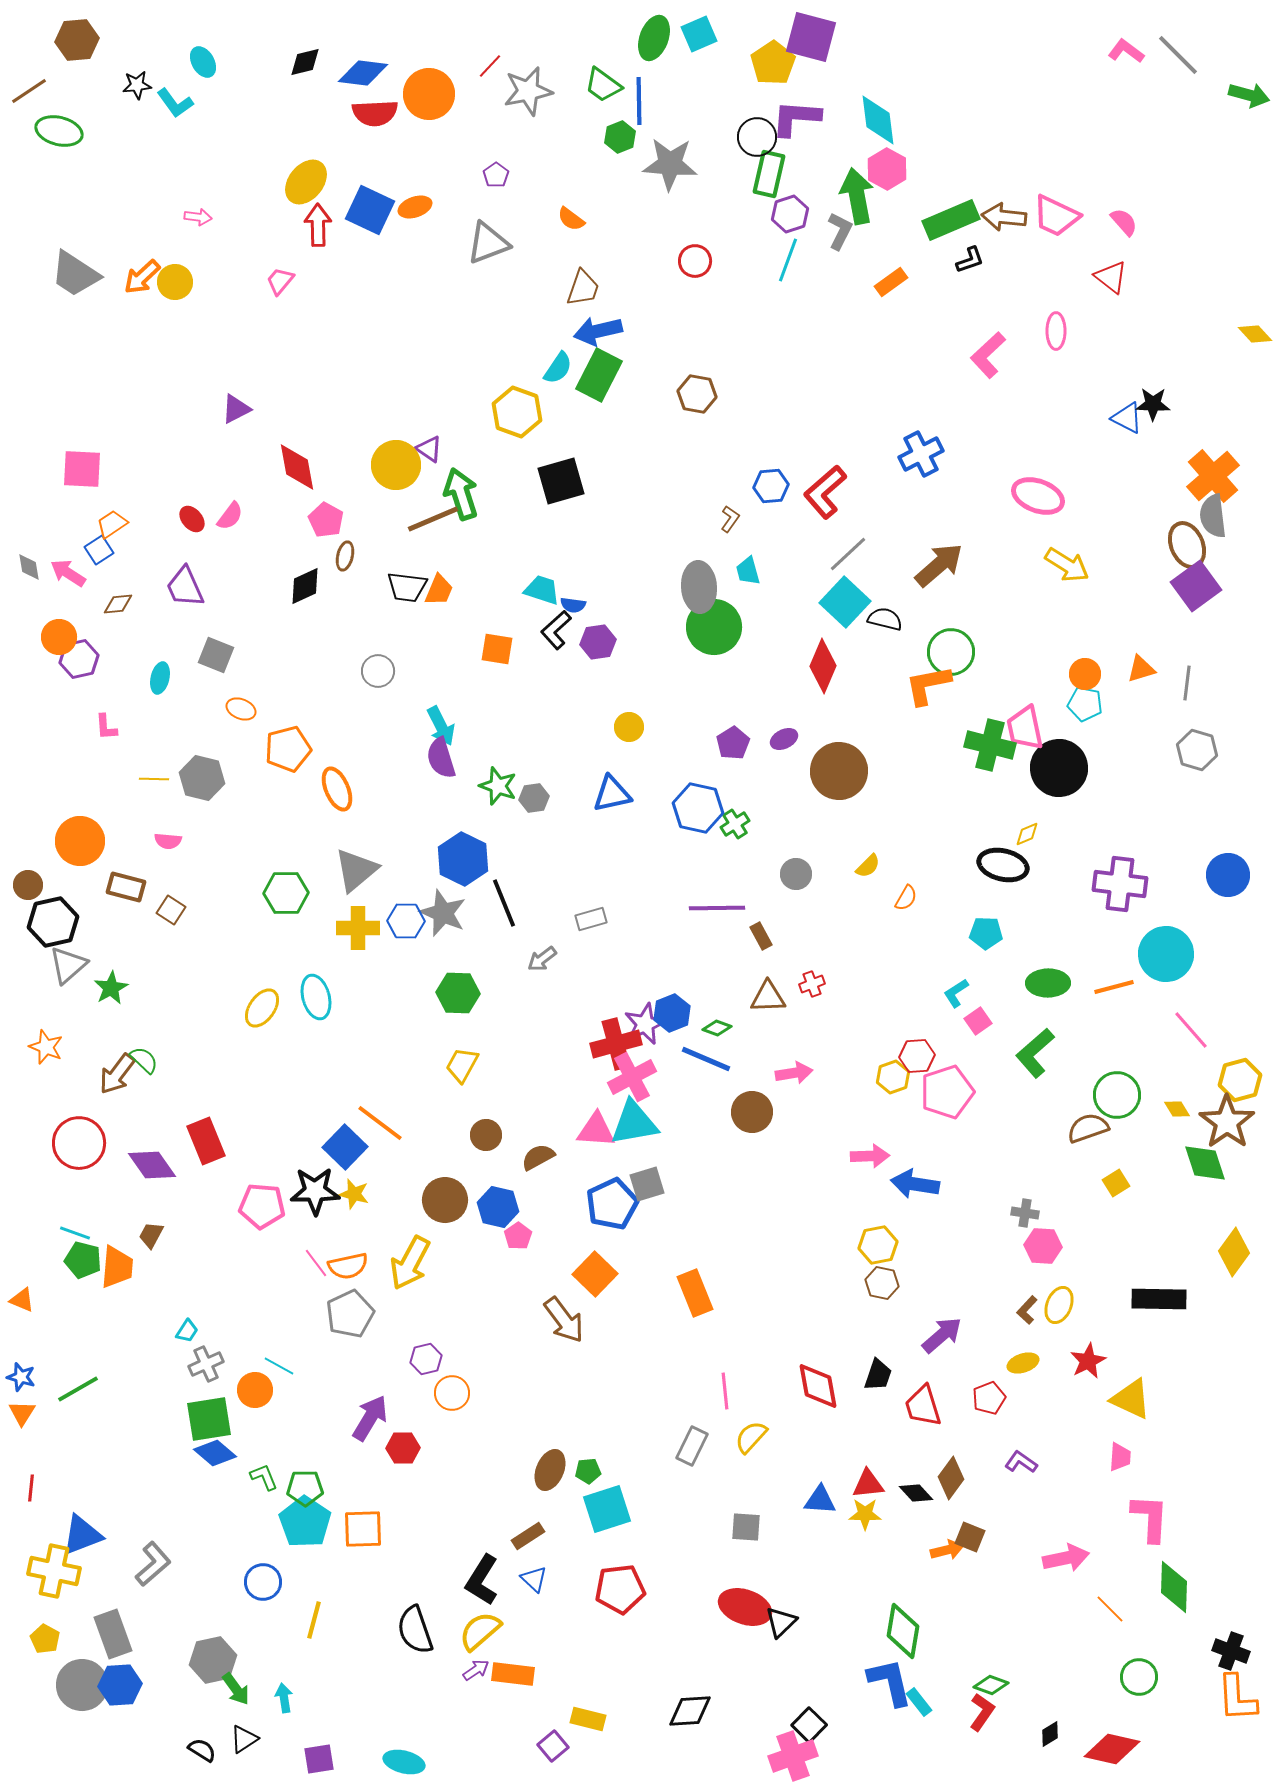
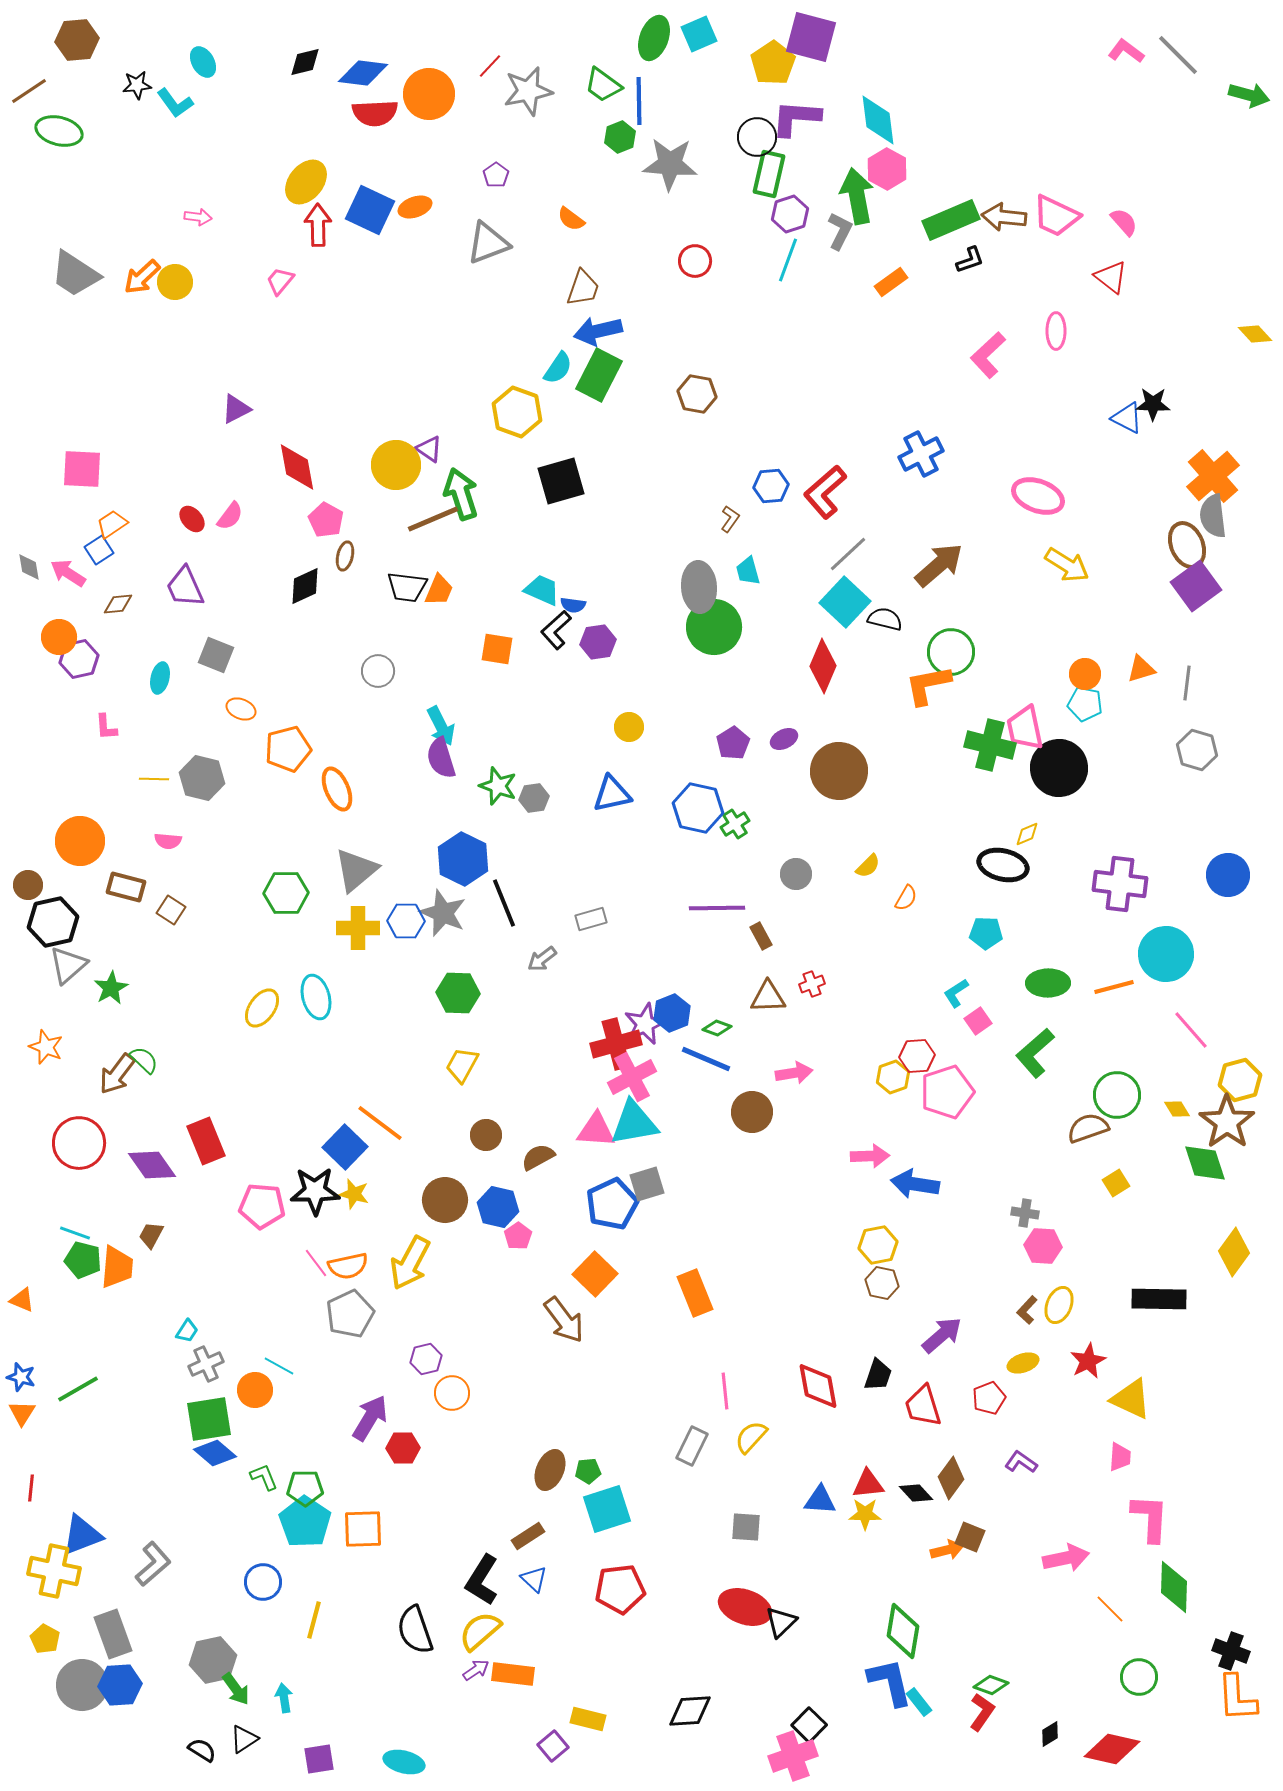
cyan trapezoid at (542, 590): rotated 6 degrees clockwise
